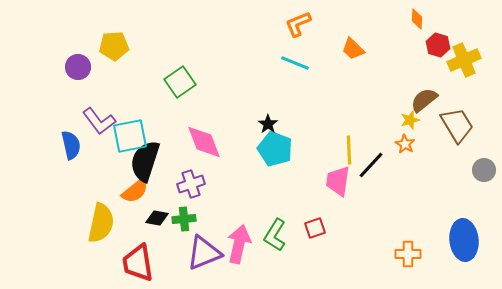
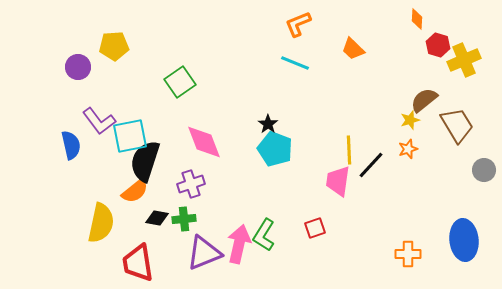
orange star: moved 3 px right, 5 px down; rotated 24 degrees clockwise
green L-shape: moved 11 px left
